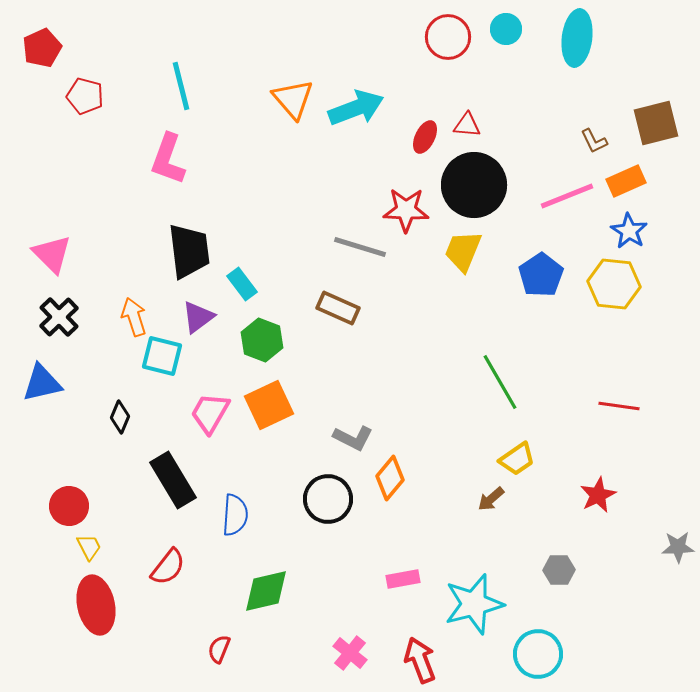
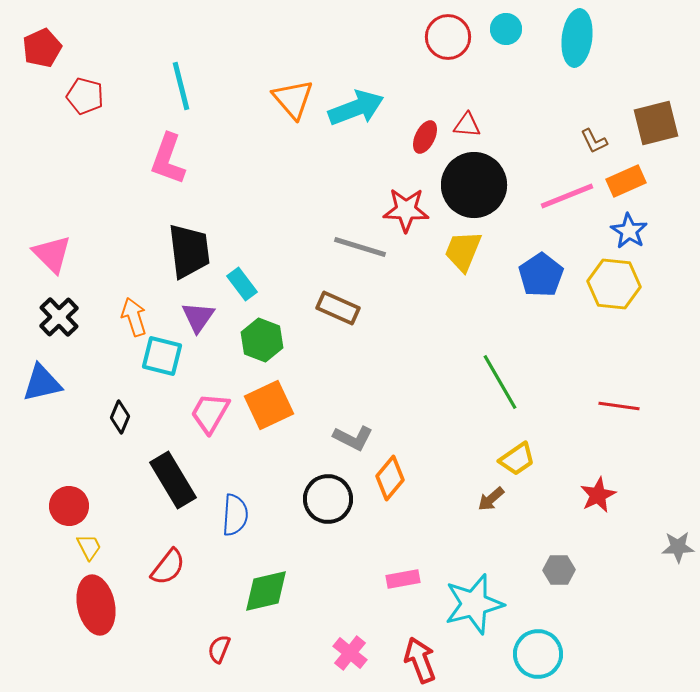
purple triangle at (198, 317): rotated 18 degrees counterclockwise
